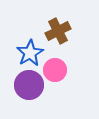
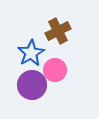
blue star: moved 1 px right
purple circle: moved 3 px right
